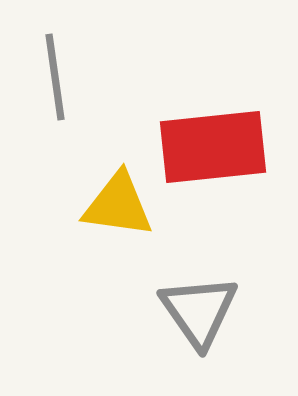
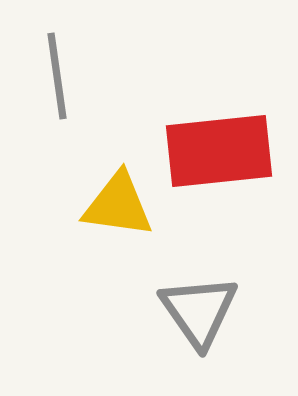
gray line: moved 2 px right, 1 px up
red rectangle: moved 6 px right, 4 px down
